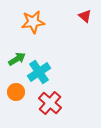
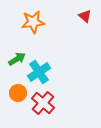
orange circle: moved 2 px right, 1 px down
red cross: moved 7 px left
